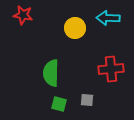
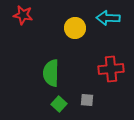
green square: rotated 28 degrees clockwise
